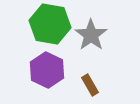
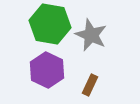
gray star: rotated 12 degrees counterclockwise
brown rectangle: rotated 55 degrees clockwise
